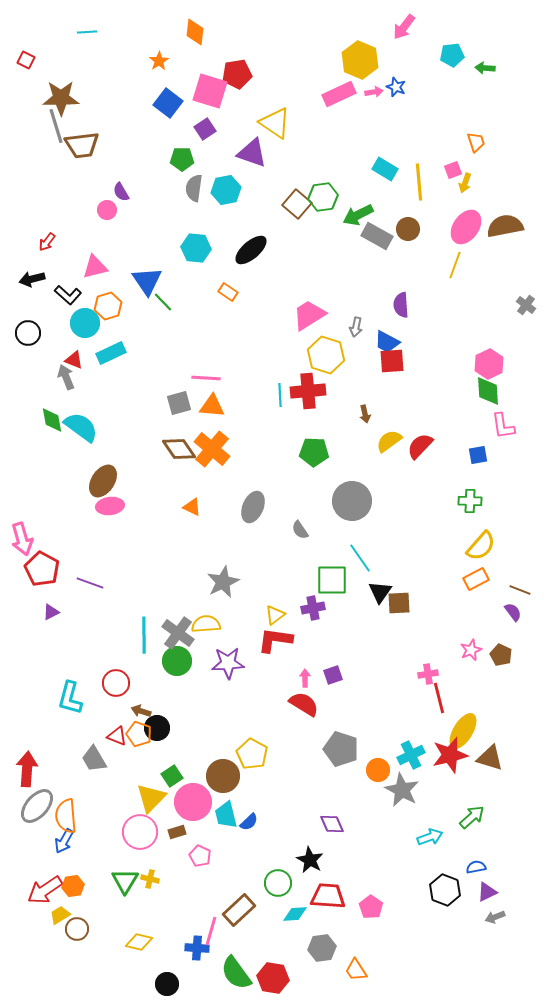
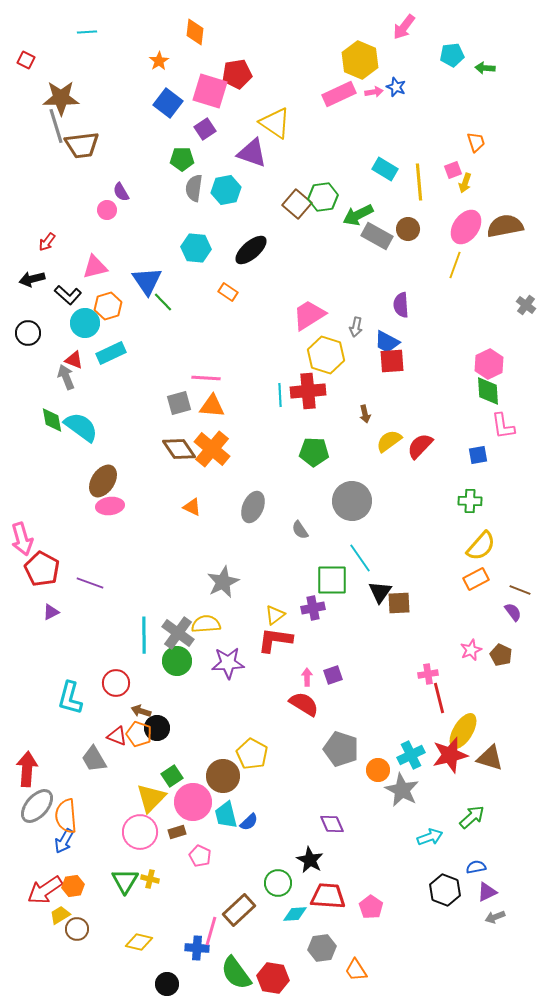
pink arrow at (305, 678): moved 2 px right, 1 px up
